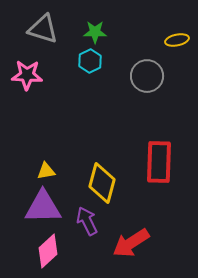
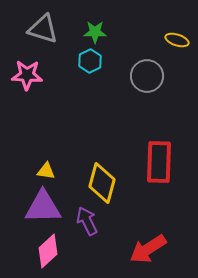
yellow ellipse: rotated 30 degrees clockwise
yellow triangle: rotated 18 degrees clockwise
red arrow: moved 17 px right, 6 px down
